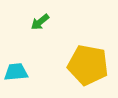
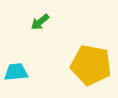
yellow pentagon: moved 3 px right
